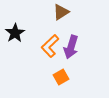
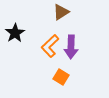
purple arrow: rotated 15 degrees counterclockwise
orange square: rotated 28 degrees counterclockwise
